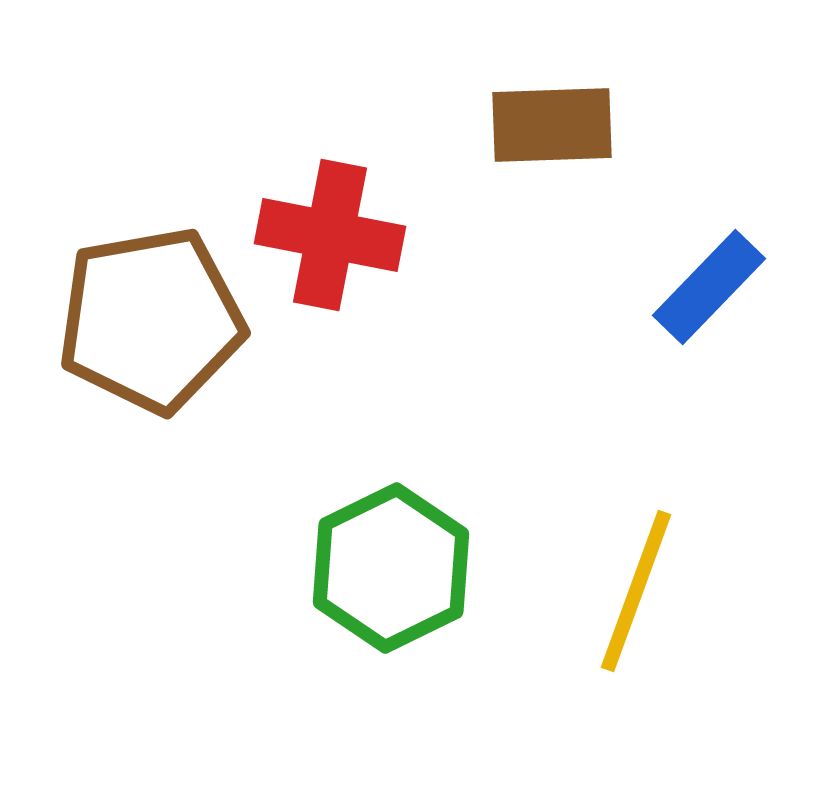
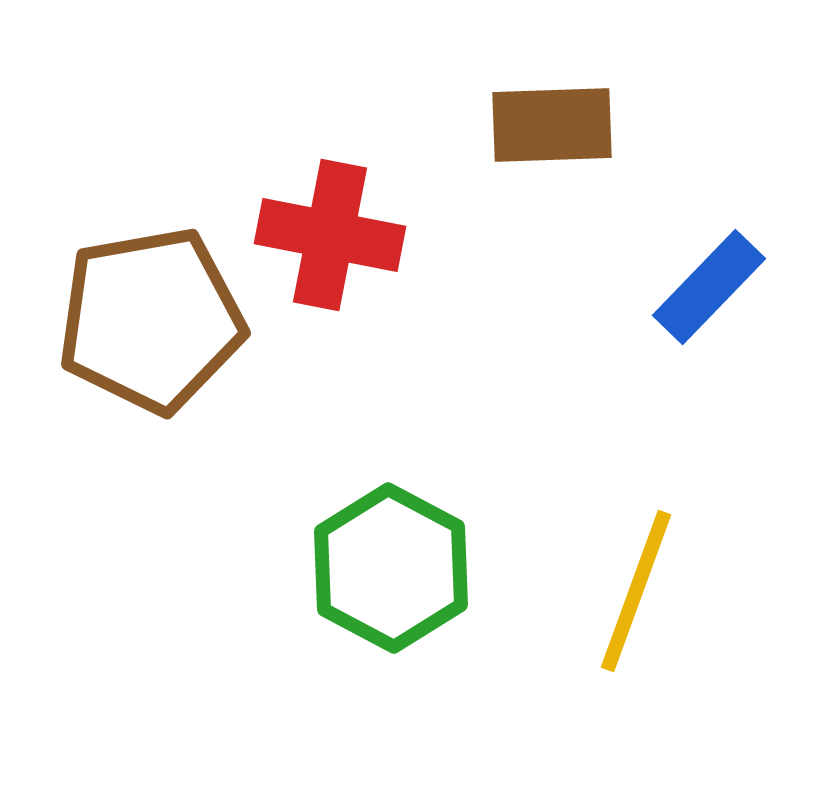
green hexagon: rotated 6 degrees counterclockwise
